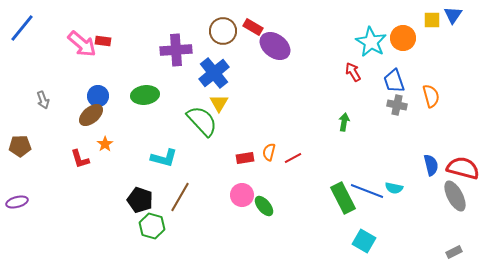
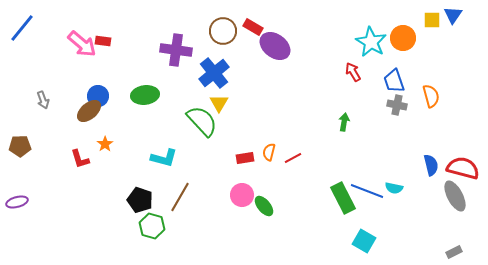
purple cross at (176, 50): rotated 12 degrees clockwise
brown ellipse at (91, 115): moved 2 px left, 4 px up
